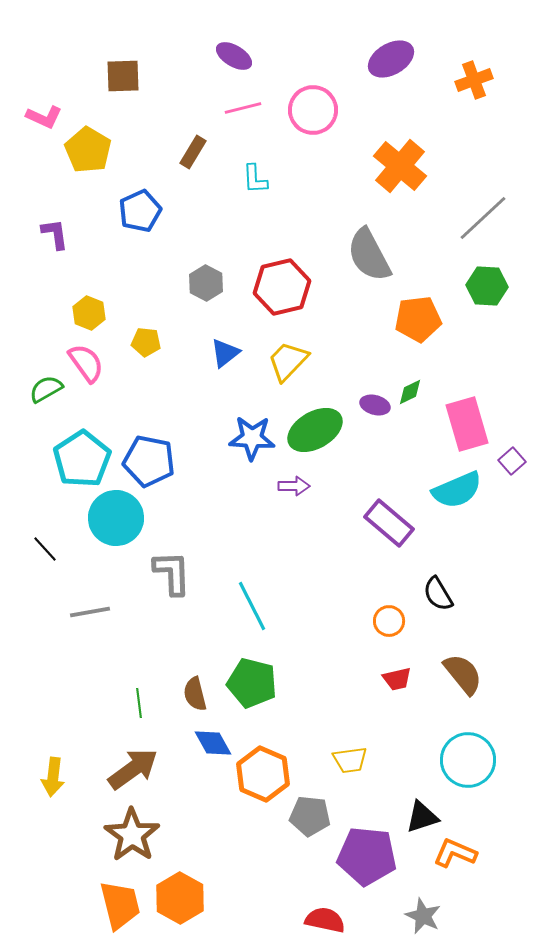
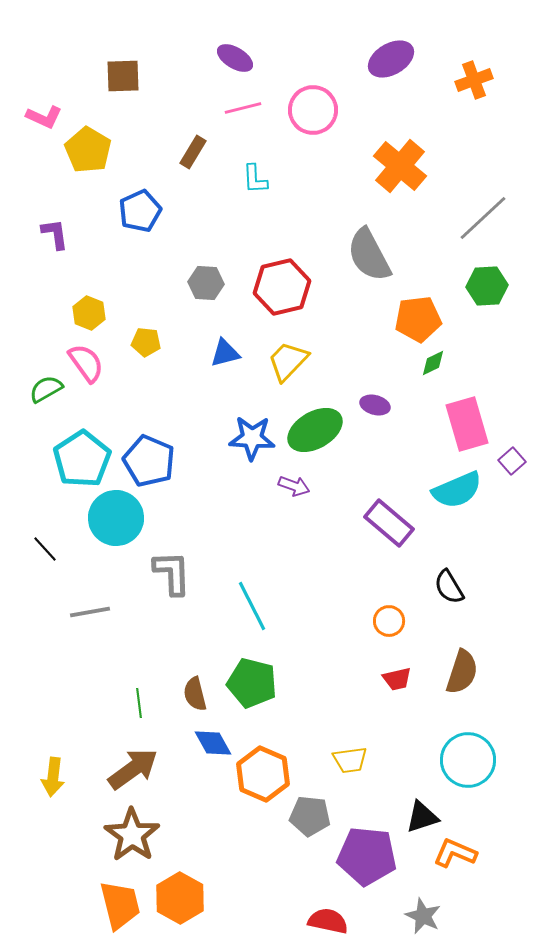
purple ellipse at (234, 56): moved 1 px right, 2 px down
gray hexagon at (206, 283): rotated 24 degrees counterclockwise
green hexagon at (487, 286): rotated 6 degrees counterclockwise
blue triangle at (225, 353): rotated 24 degrees clockwise
green diamond at (410, 392): moved 23 px right, 29 px up
blue pentagon at (149, 461): rotated 12 degrees clockwise
purple arrow at (294, 486): rotated 20 degrees clockwise
black semicircle at (438, 594): moved 11 px right, 7 px up
brown semicircle at (463, 674): moved 1 px left, 2 px up; rotated 57 degrees clockwise
red semicircle at (325, 920): moved 3 px right, 1 px down
